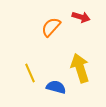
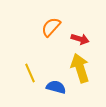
red arrow: moved 1 px left, 22 px down
